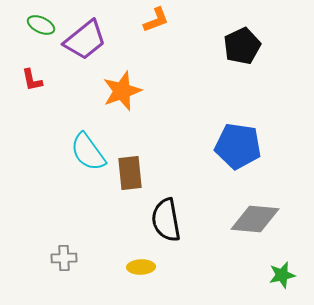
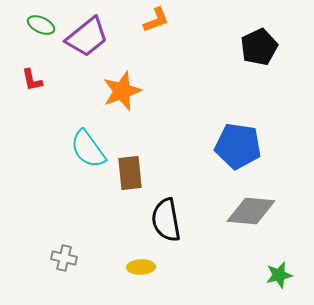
purple trapezoid: moved 2 px right, 3 px up
black pentagon: moved 17 px right, 1 px down
cyan semicircle: moved 3 px up
gray diamond: moved 4 px left, 8 px up
gray cross: rotated 15 degrees clockwise
green star: moved 3 px left
